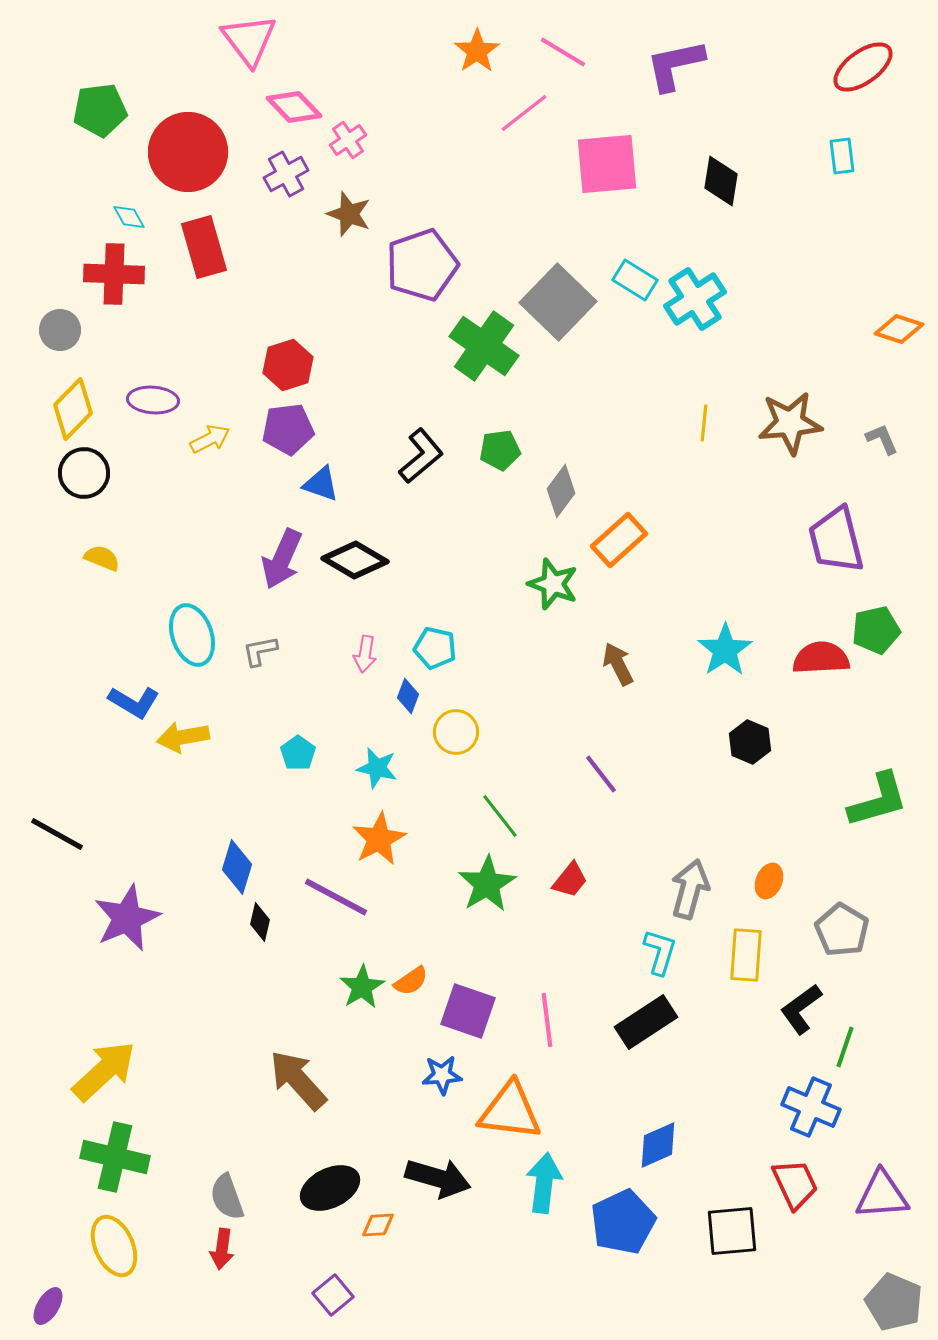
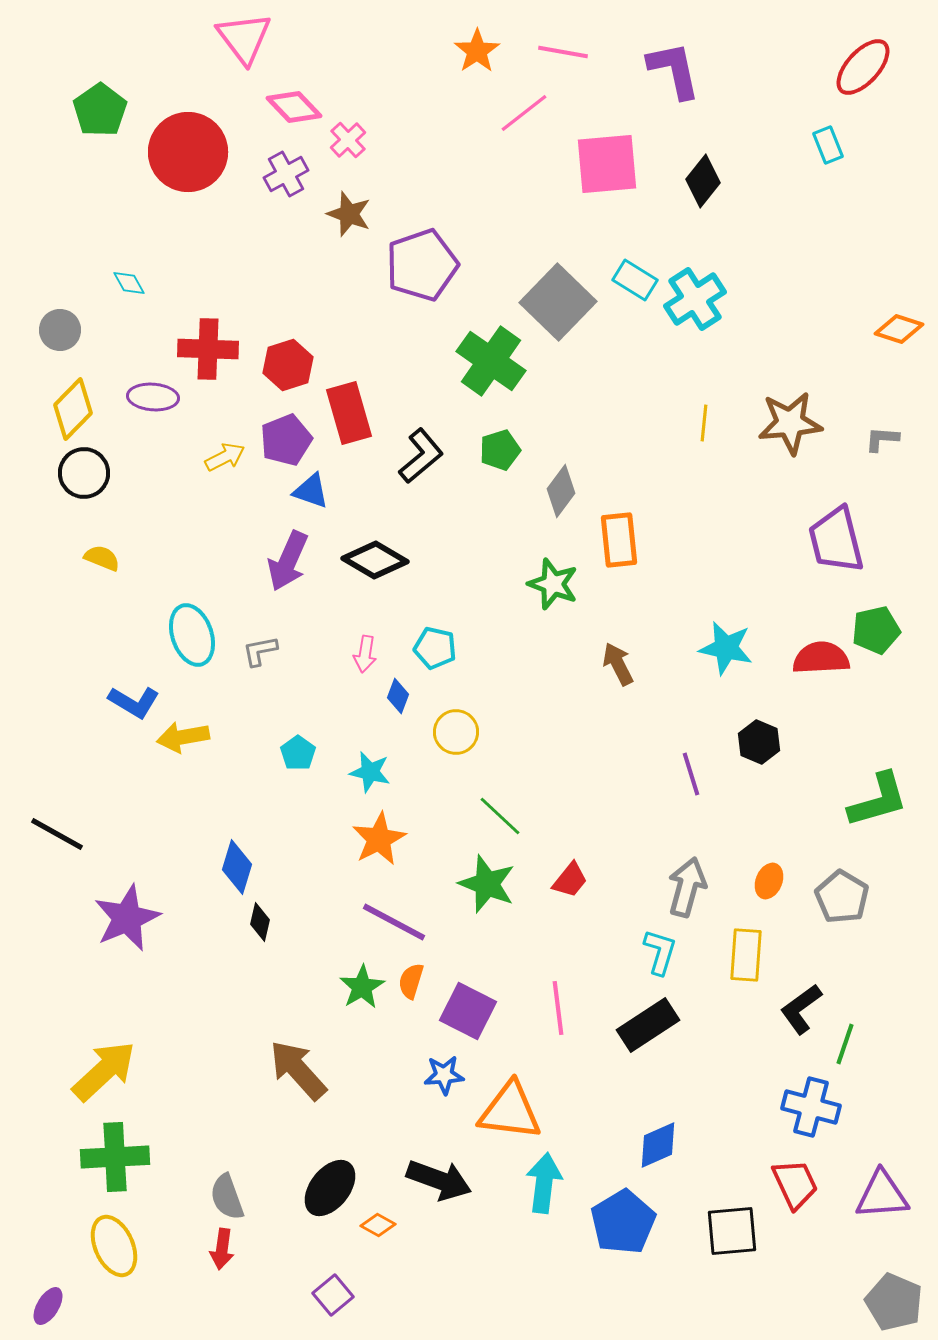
pink triangle at (249, 40): moved 5 px left, 2 px up
pink line at (563, 52): rotated 21 degrees counterclockwise
purple L-shape at (675, 65): moved 1 px left, 5 px down; rotated 90 degrees clockwise
red ellipse at (863, 67): rotated 12 degrees counterclockwise
green pentagon at (100, 110): rotated 28 degrees counterclockwise
pink cross at (348, 140): rotated 9 degrees counterclockwise
cyan rectangle at (842, 156): moved 14 px left, 11 px up; rotated 15 degrees counterclockwise
black diamond at (721, 181): moved 18 px left; rotated 30 degrees clockwise
cyan diamond at (129, 217): moved 66 px down
red rectangle at (204, 247): moved 145 px right, 166 px down
red cross at (114, 274): moved 94 px right, 75 px down
green cross at (484, 346): moved 7 px right, 15 px down
purple ellipse at (153, 400): moved 3 px up
purple pentagon at (288, 429): moved 2 px left, 11 px down; rotated 15 degrees counterclockwise
yellow arrow at (210, 439): moved 15 px right, 18 px down
gray L-shape at (882, 439): rotated 63 degrees counterclockwise
green pentagon at (500, 450): rotated 9 degrees counterclockwise
blue triangle at (321, 484): moved 10 px left, 7 px down
orange rectangle at (619, 540): rotated 54 degrees counterclockwise
purple arrow at (282, 559): moved 6 px right, 2 px down
black diamond at (355, 560): moved 20 px right
cyan star at (725, 650): moved 1 px right, 2 px up; rotated 26 degrees counterclockwise
blue diamond at (408, 696): moved 10 px left
black hexagon at (750, 742): moved 9 px right
cyan star at (377, 768): moved 7 px left, 4 px down
purple line at (601, 774): moved 90 px right; rotated 21 degrees clockwise
green line at (500, 816): rotated 9 degrees counterclockwise
green star at (487, 884): rotated 20 degrees counterclockwise
gray arrow at (690, 889): moved 3 px left, 2 px up
purple line at (336, 897): moved 58 px right, 25 px down
gray pentagon at (842, 930): moved 33 px up
orange semicircle at (411, 981): rotated 141 degrees clockwise
purple square at (468, 1011): rotated 8 degrees clockwise
pink line at (547, 1020): moved 11 px right, 12 px up
black rectangle at (646, 1022): moved 2 px right, 3 px down
green line at (845, 1047): moved 3 px up
blue star at (442, 1075): moved 2 px right
brown arrow at (298, 1080): moved 10 px up
blue cross at (811, 1107): rotated 8 degrees counterclockwise
green cross at (115, 1157): rotated 16 degrees counterclockwise
black arrow at (438, 1178): moved 1 px right, 2 px down; rotated 4 degrees clockwise
black ellipse at (330, 1188): rotated 26 degrees counterclockwise
blue pentagon at (623, 1222): rotated 6 degrees counterclockwise
orange diamond at (378, 1225): rotated 32 degrees clockwise
